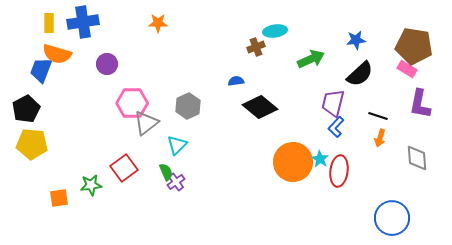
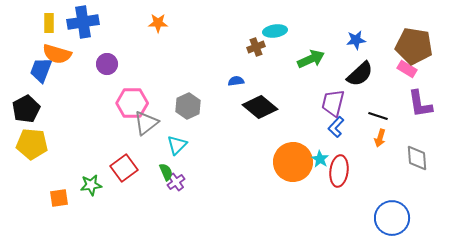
purple L-shape: rotated 20 degrees counterclockwise
